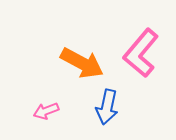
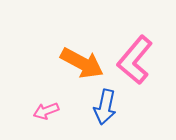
pink L-shape: moved 6 px left, 7 px down
blue arrow: moved 2 px left
